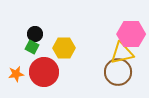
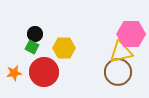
yellow triangle: moved 1 px left, 1 px up
orange star: moved 2 px left, 1 px up
